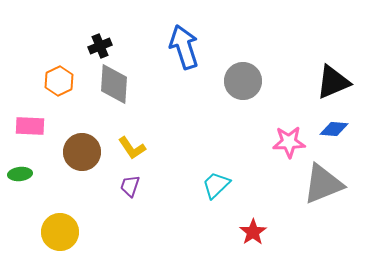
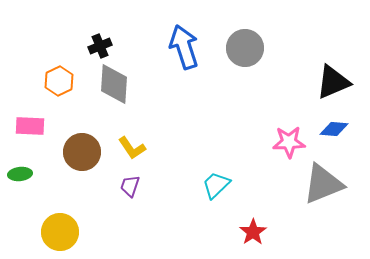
gray circle: moved 2 px right, 33 px up
